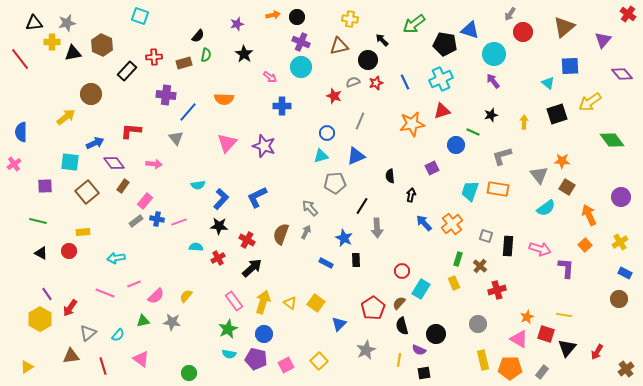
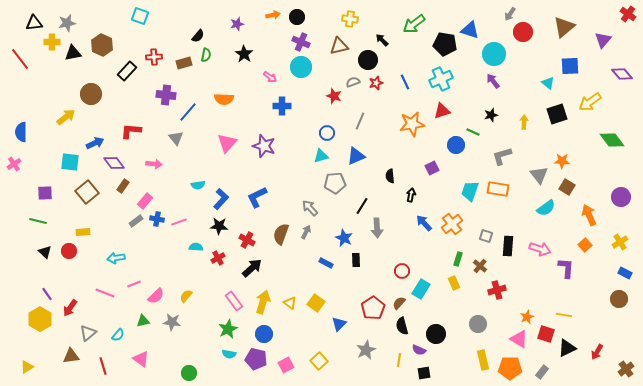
purple square at (45, 186): moved 7 px down
black triangle at (41, 253): moved 4 px right, 1 px up; rotated 16 degrees clockwise
black triangle at (567, 348): rotated 24 degrees clockwise
